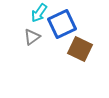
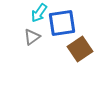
blue square: moved 1 px up; rotated 16 degrees clockwise
brown square: rotated 30 degrees clockwise
